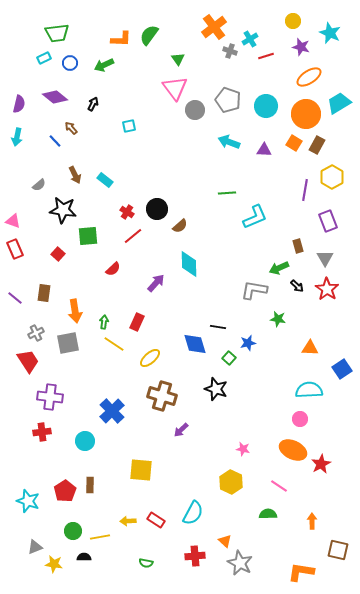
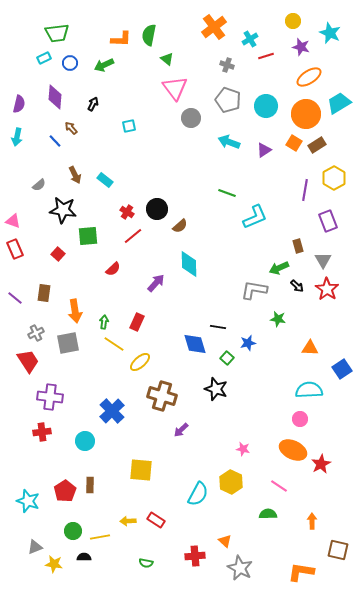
green semicircle at (149, 35): rotated 25 degrees counterclockwise
gray cross at (230, 51): moved 3 px left, 14 px down
green triangle at (178, 59): moved 11 px left; rotated 16 degrees counterclockwise
purple diamond at (55, 97): rotated 55 degrees clockwise
gray circle at (195, 110): moved 4 px left, 8 px down
brown rectangle at (317, 145): rotated 30 degrees clockwise
purple triangle at (264, 150): rotated 35 degrees counterclockwise
yellow hexagon at (332, 177): moved 2 px right, 1 px down
green line at (227, 193): rotated 24 degrees clockwise
gray triangle at (325, 258): moved 2 px left, 2 px down
yellow ellipse at (150, 358): moved 10 px left, 4 px down
green square at (229, 358): moved 2 px left
cyan semicircle at (193, 513): moved 5 px right, 19 px up
gray star at (240, 563): moved 5 px down
